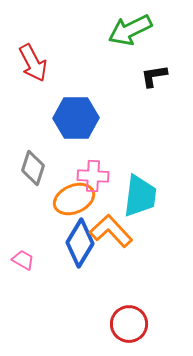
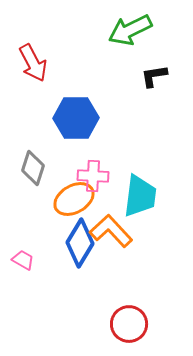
orange ellipse: rotated 6 degrees counterclockwise
